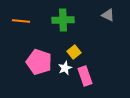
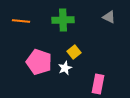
gray triangle: moved 1 px right, 2 px down
pink rectangle: moved 13 px right, 8 px down; rotated 30 degrees clockwise
